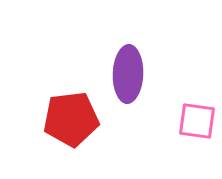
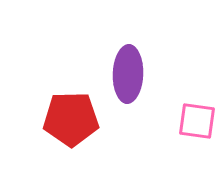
red pentagon: rotated 6 degrees clockwise
